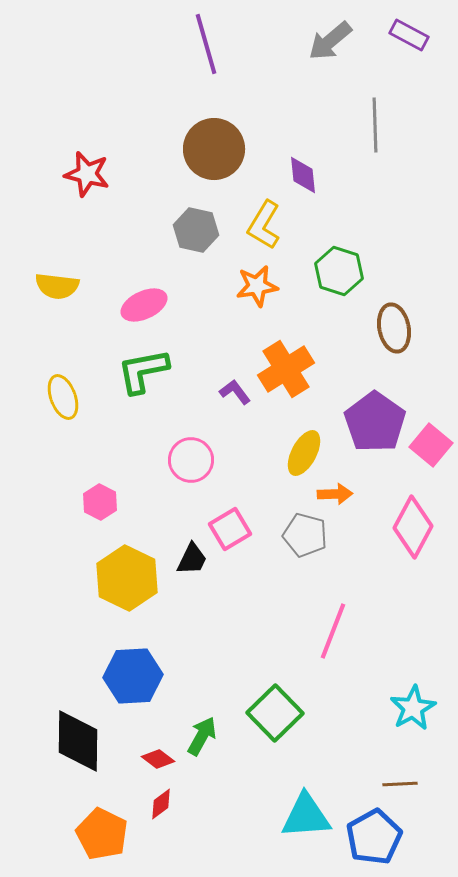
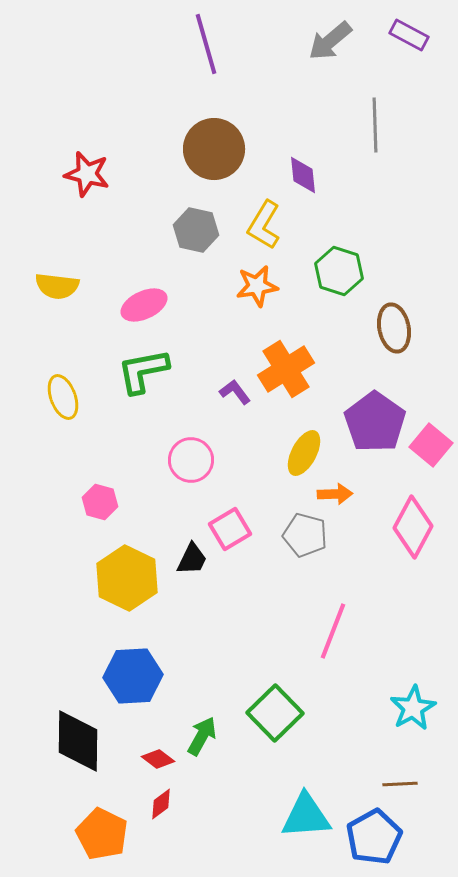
pink hexagon at (100, 502): rotated 12 degrees counterclockwise
